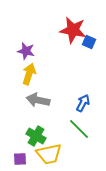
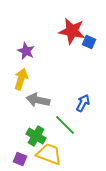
red star: moved 1 px left, 1 px down
purple star: rotated 12 degrees clockwise
yellow arrow: moved 8 px left, 5 px down
green line: moved 14 px left, 4 px up
yellow trapezoid: rotated 148 degrees counterclockwise
purple square: rotated 24 degrees clockwise
